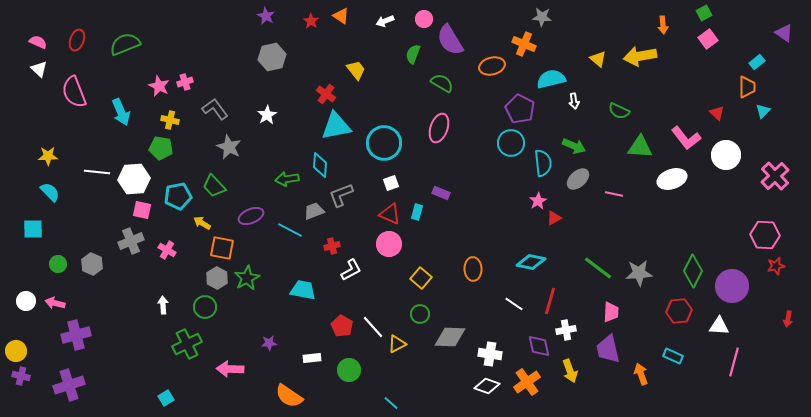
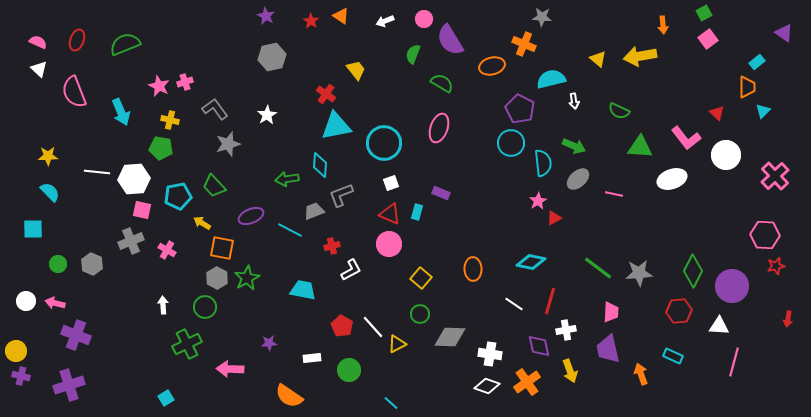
gray star at (229, 147): moved 1 px left, 3 px up; rotated 30 degrees clockwise
purple cross at (76, 335): rotated 36 degrees clockwise
